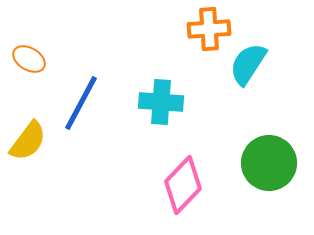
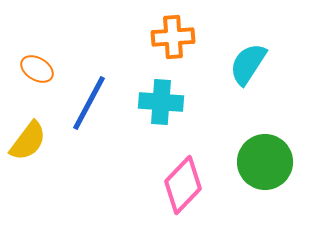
orange cross: moved 36 px left, 8 px down
orange ellipse: moved 8 px right, 10 px down
blue line: moved 8 px right
green circle: moved 4 px left, 1 px up
